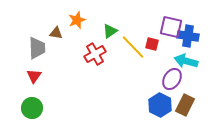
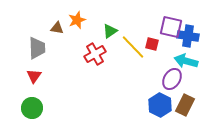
brown triangle: moved 1 px right, 5 px up
